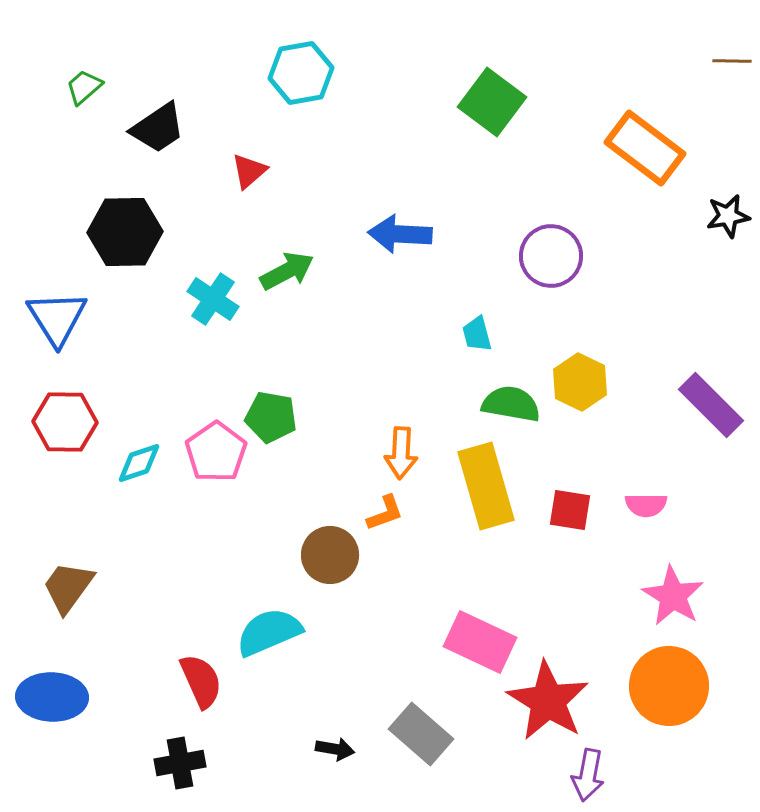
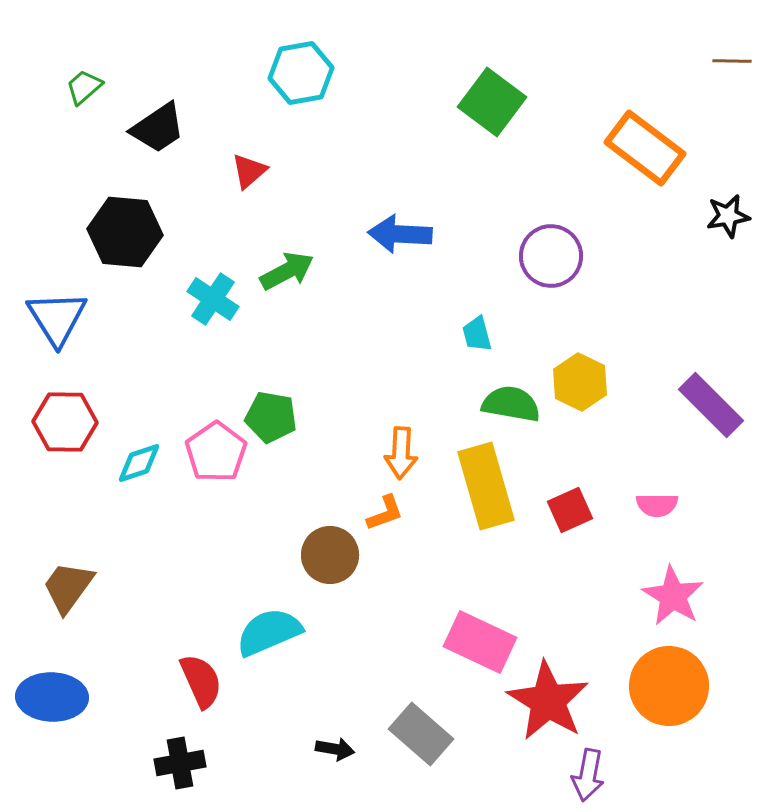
black hexagon: rotated 6 degrees clockwise
pink semicircle: moved 11 px right
red square: rotated 33 degrees counterclockwise
